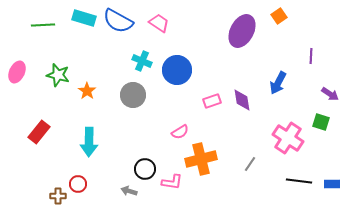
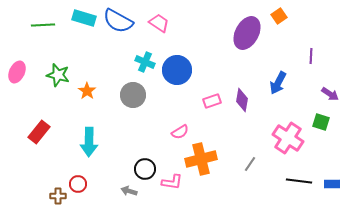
purple ellipse: moved 5 px right, 2 px down
cyan cross: moved 3 px right, 1 px down
purple diamond: rotated 20 degrees clockwise
